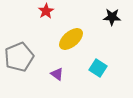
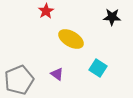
yellow ellipse: rotated 70 degrees clockwise
gray pentagon: moved 23 px down
